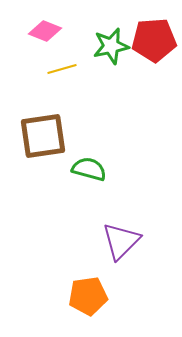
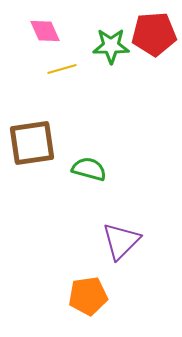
pink diamond: rotated 44 degrees clockwise
red pentagon: moved 6 px up
green star: rotated 12 degrees clockwise
brown square: moved 11 px left, 7 px down
